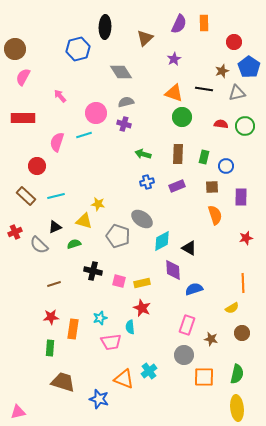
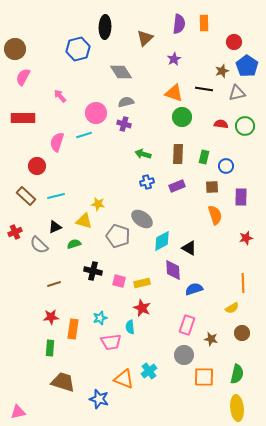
purple semicircle at (179, 24): rotated 18 degrees counterclockwise
blue pentagon at (249, 67): moved 2 px left, 1 px up
